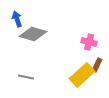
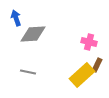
blue arrow: moved 1 px left, 1 px up
gray diamond: rotated 20 degrees counterclockwise
gray line: moved 2 px right, 5 px up
